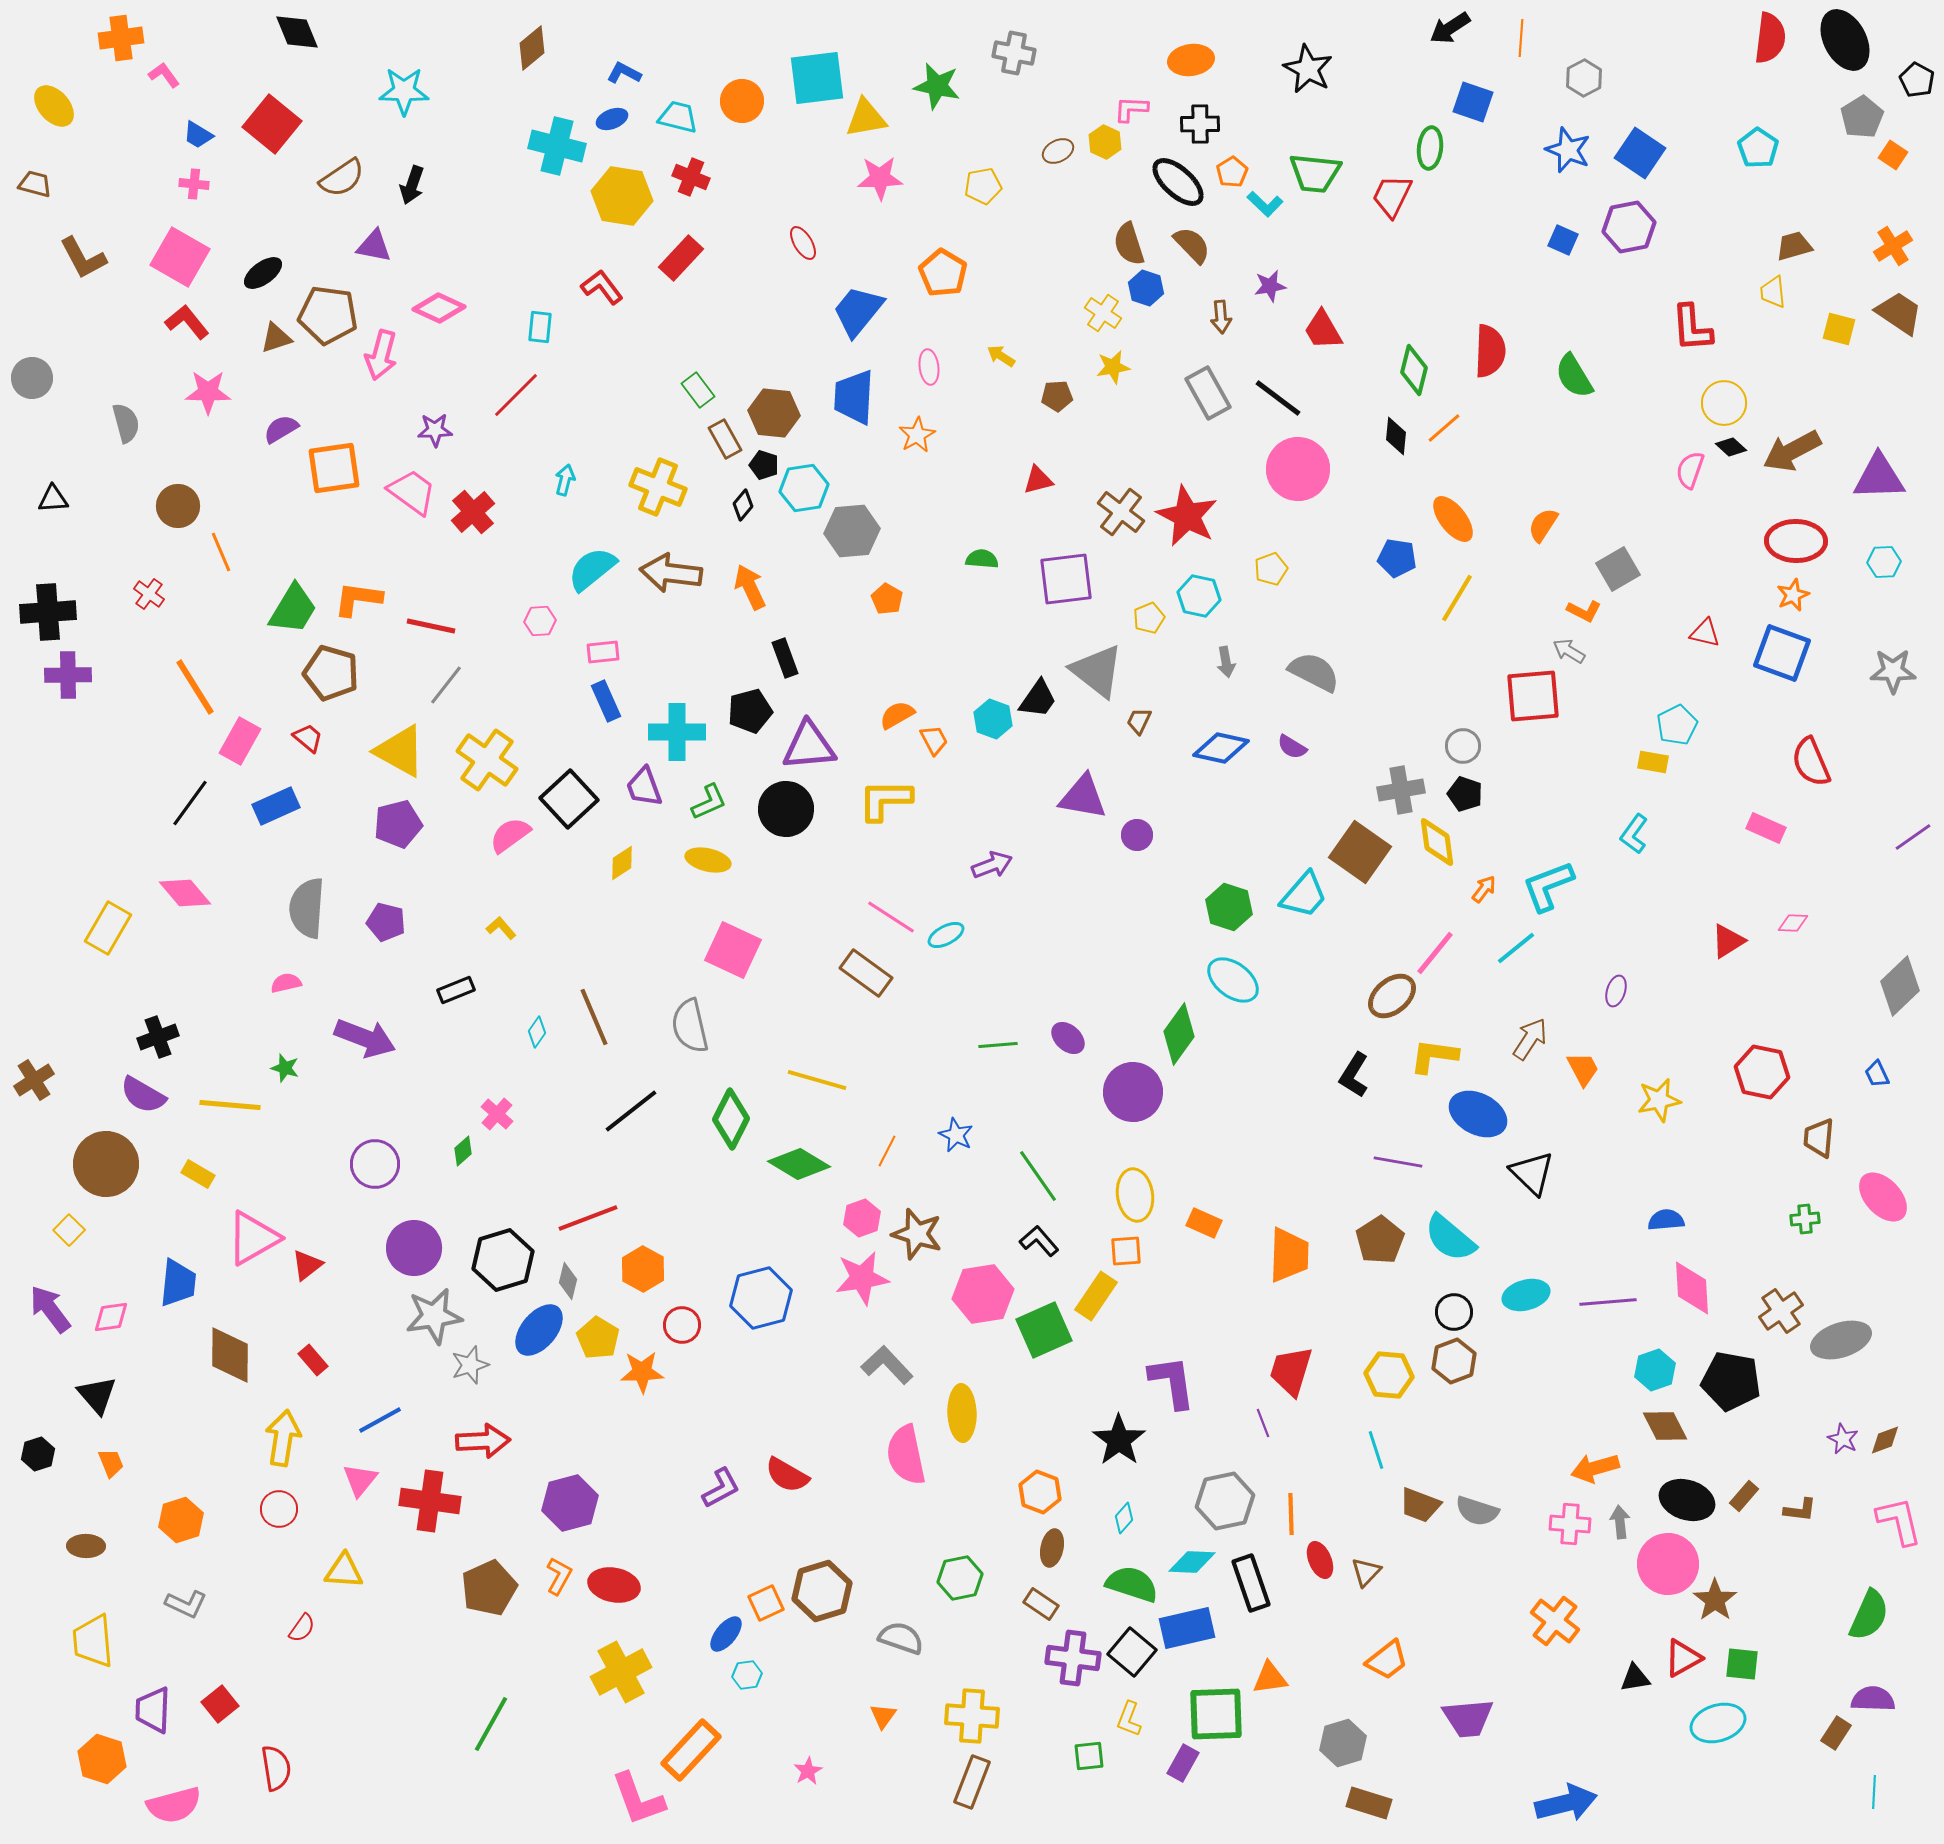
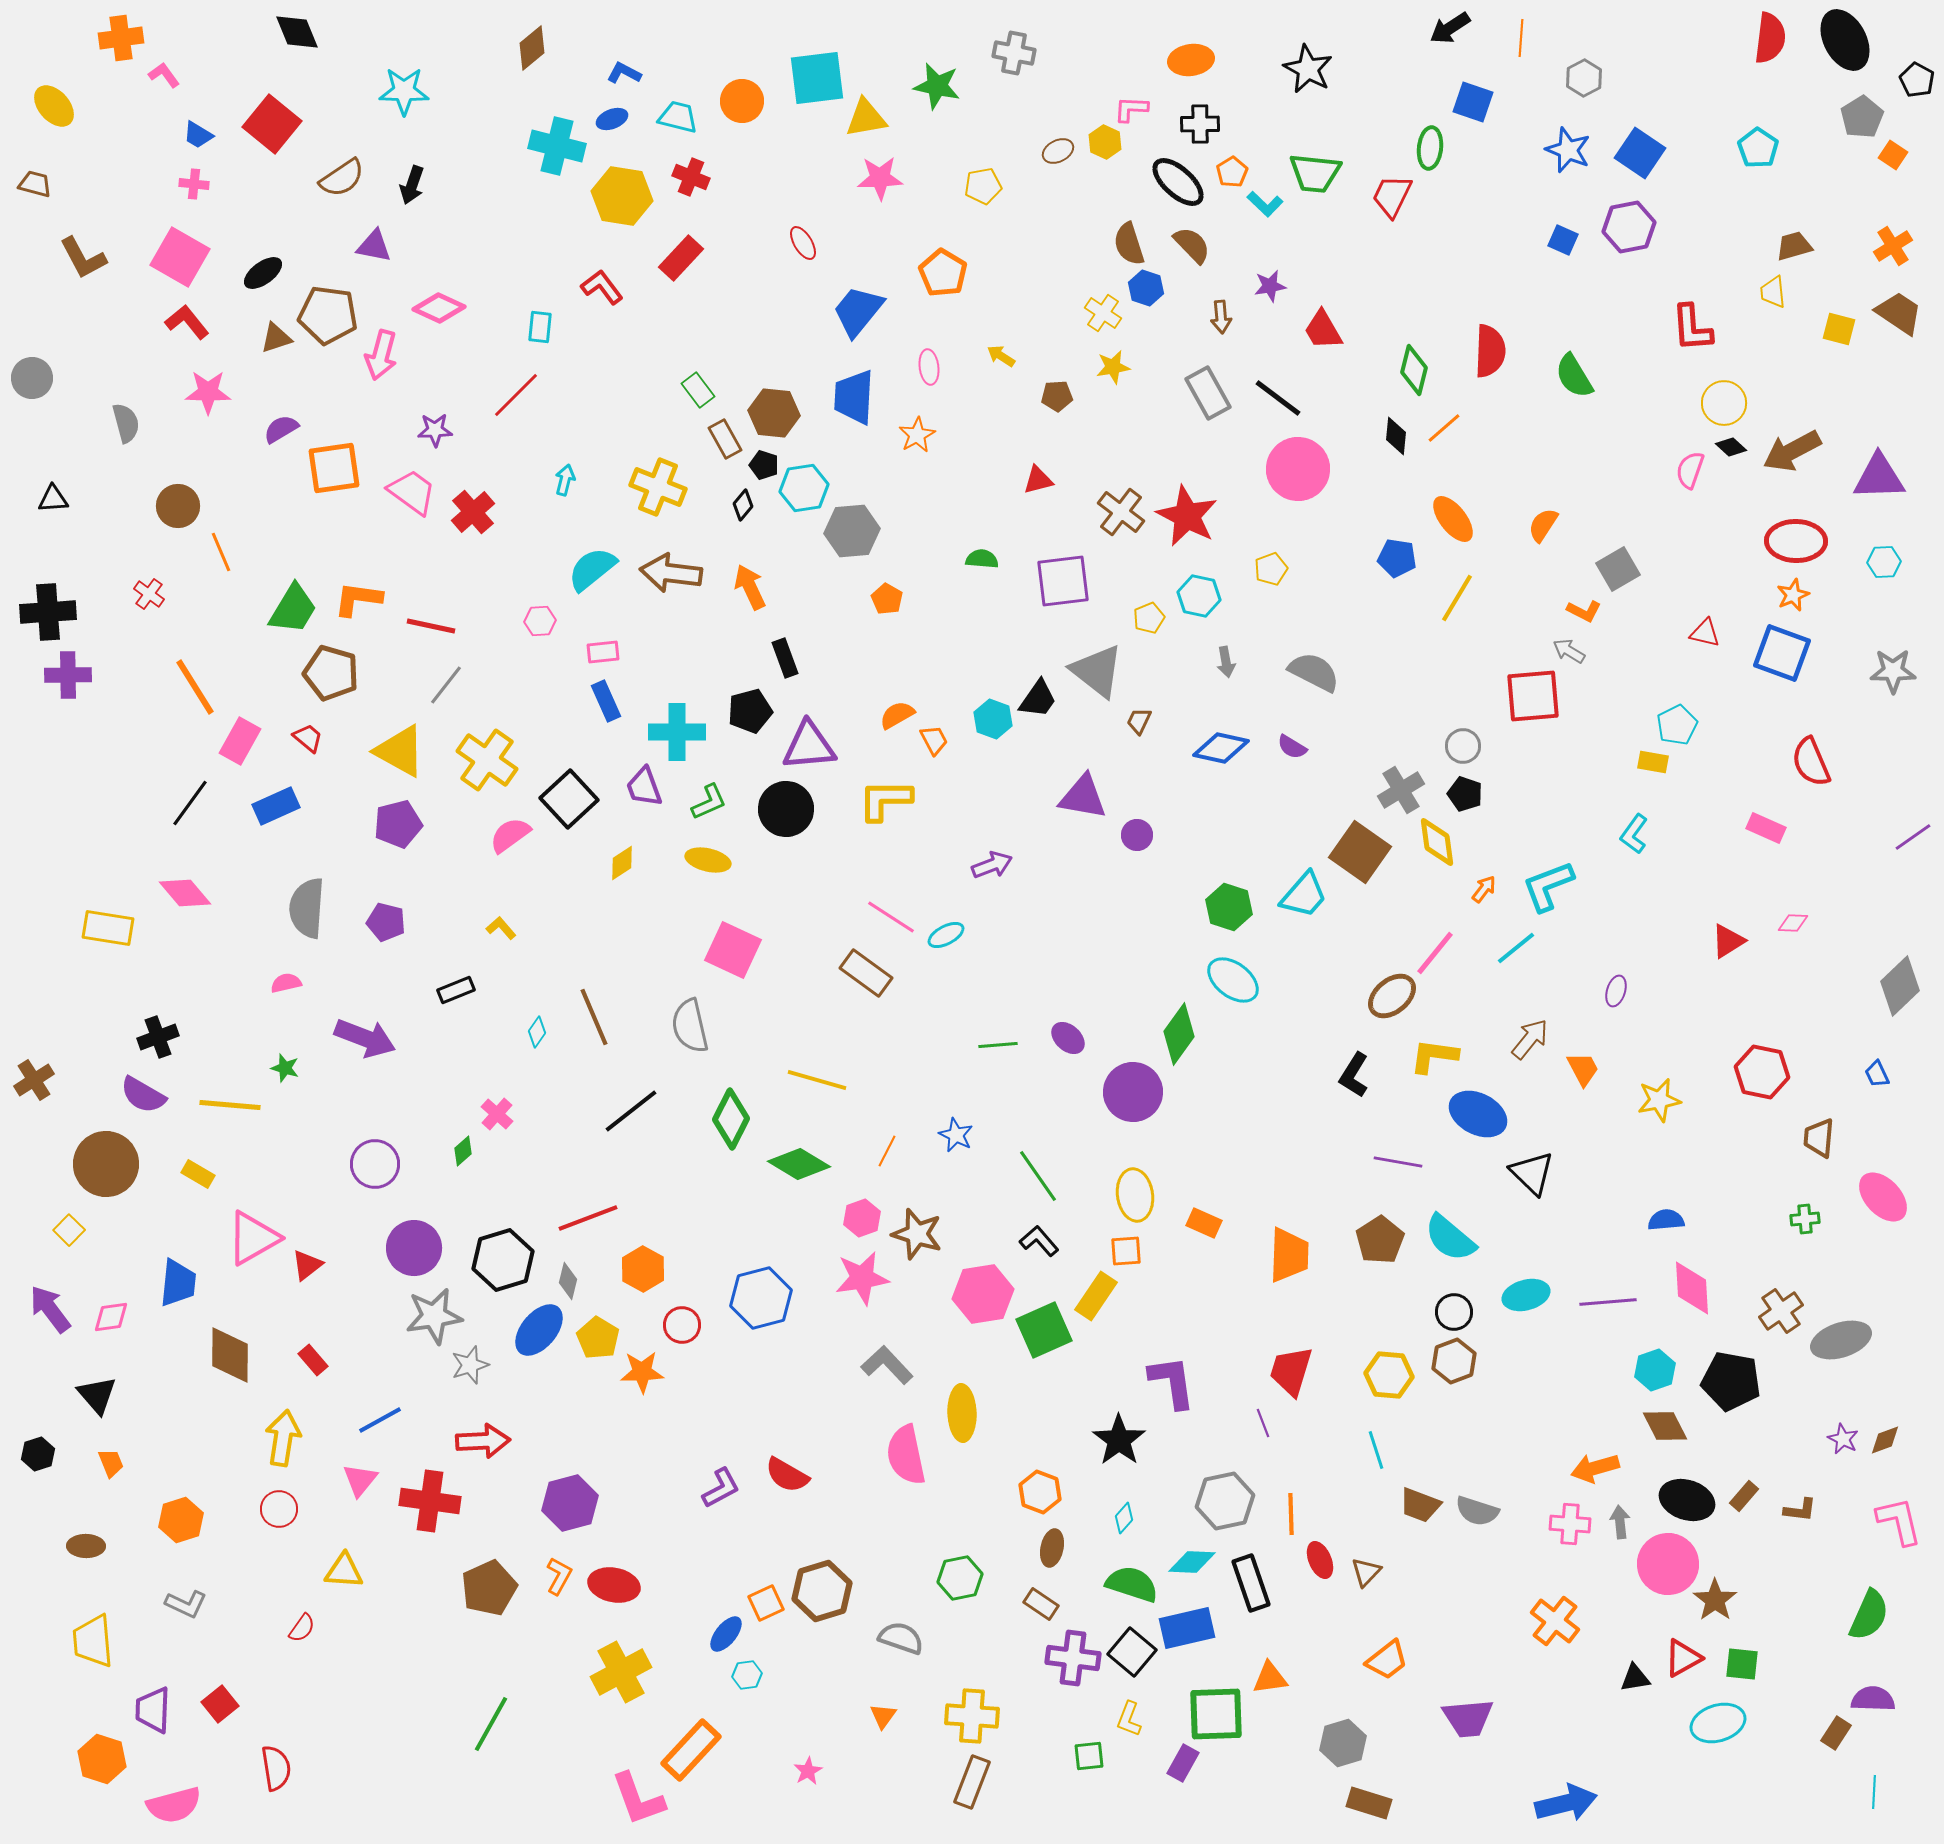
purple square at (1066, 579): moved 3 px left, 2 px down
gray cross at (1401, 790): rotated 21 degrees counterclockwise
yellow rectangle at (108, 928): rotated 69 degrees clockwise
brown arrow at (1530, 1039): rotated 6 degrees clockwise
